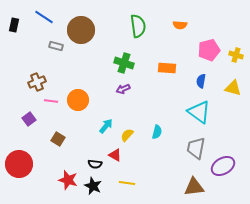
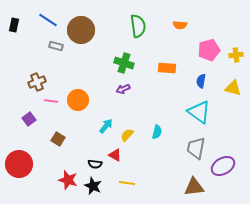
blue line: moved 4 px right, 3 px down
yellow cross: rotated 24 degrees counterclockwise
